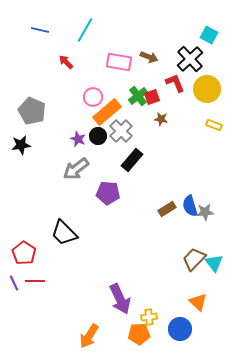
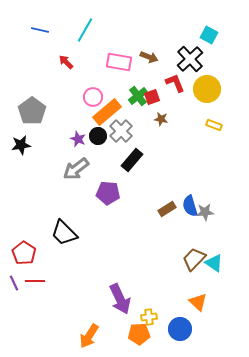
gray pentagon: rotated 12 degrees clockwise
cyan triangle: rotated 18 degrees counterclockwise
